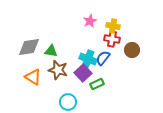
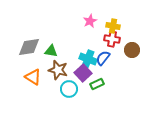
cyan circle: moved 1 px right, 13 px up
